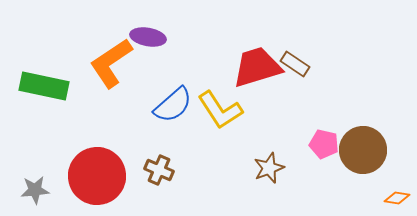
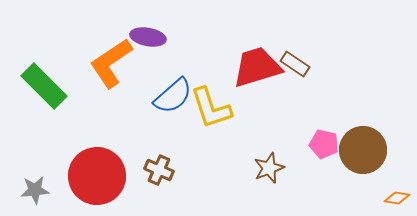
green rectangle: rotated 33 degrees clockwise
blue semicircle: moved 9 px up
yellow L-shape: moved 9 px left, 2 px up; rotated 15 degrees clockwise
